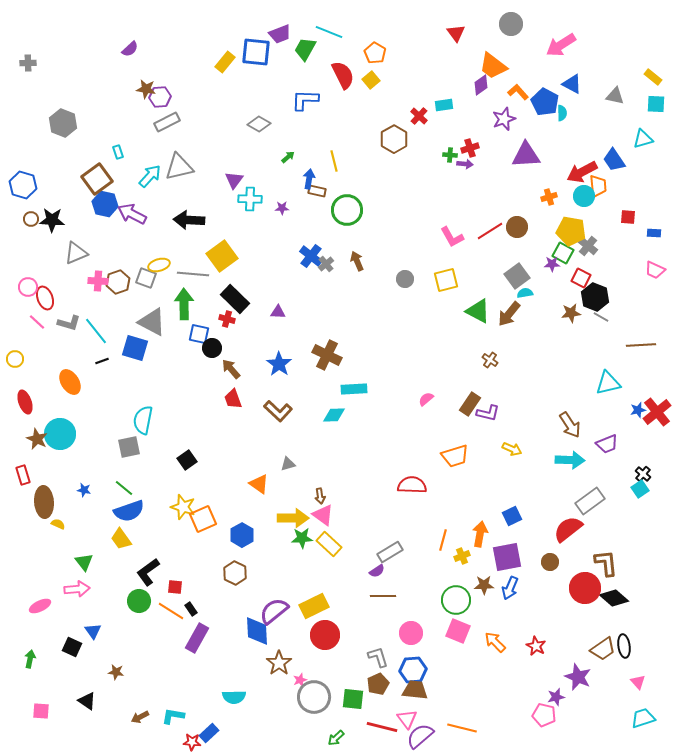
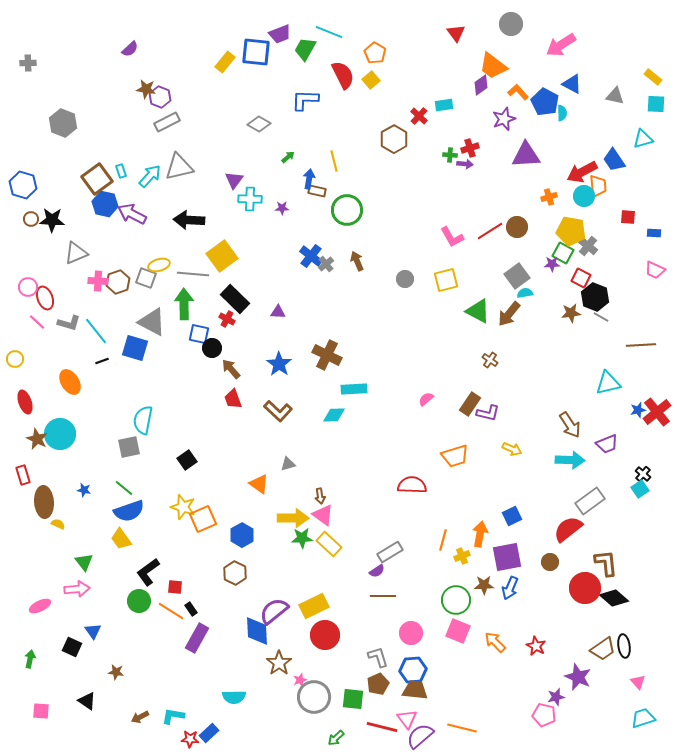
purple hexagon at (160, 97): rotated 25 degrees clockwise
cyan rectangle at (118, 152): moved 3 px right, 19 px down
red cross at (227, 319): rotated 14 degrees clockwise
red star at (192, 742): moved 2 px left, 3 px up
